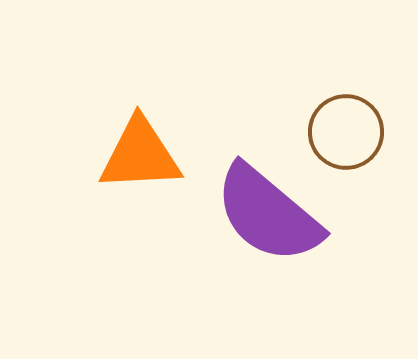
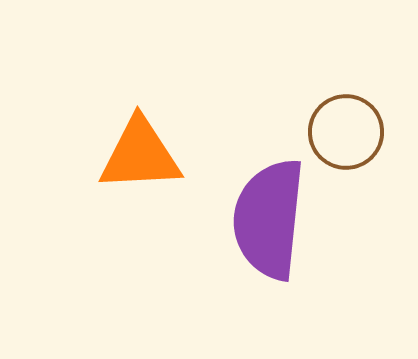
purple semicircle: moved 1 px right, 5 px down; rotated 56 degrees clockwise
